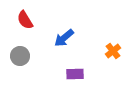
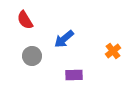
blue arrow: moved 1 px down
gray circle: moved 12 px right
purple rectangle: moved 1 px left, 1 px down
